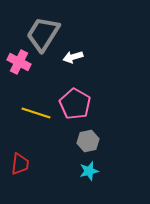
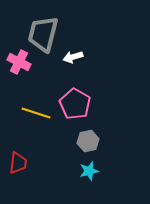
gray trapezoid: rotated 18 degrees counterclockwise
red trapezoid: moved 2 px left, 1 px up
